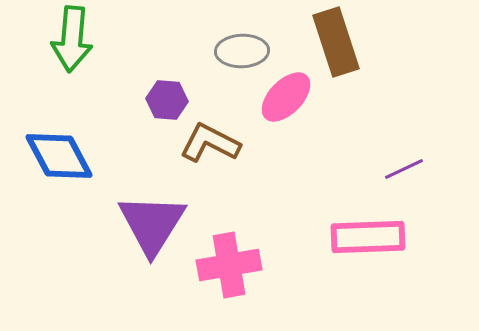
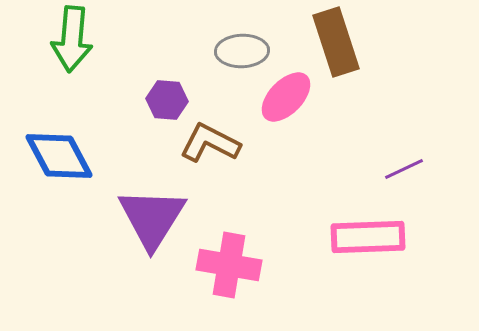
purple triangle: moved 6 px up
pink cross: rotated 20 degrees clockwise
